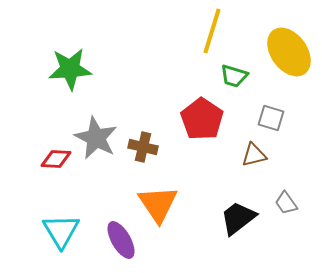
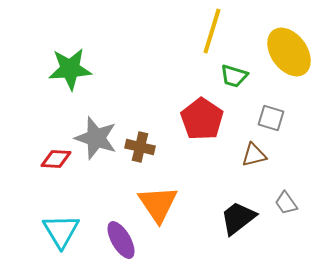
gray star: rotated 9 degrees counterclockwise
brown cross: moved 3 px left
